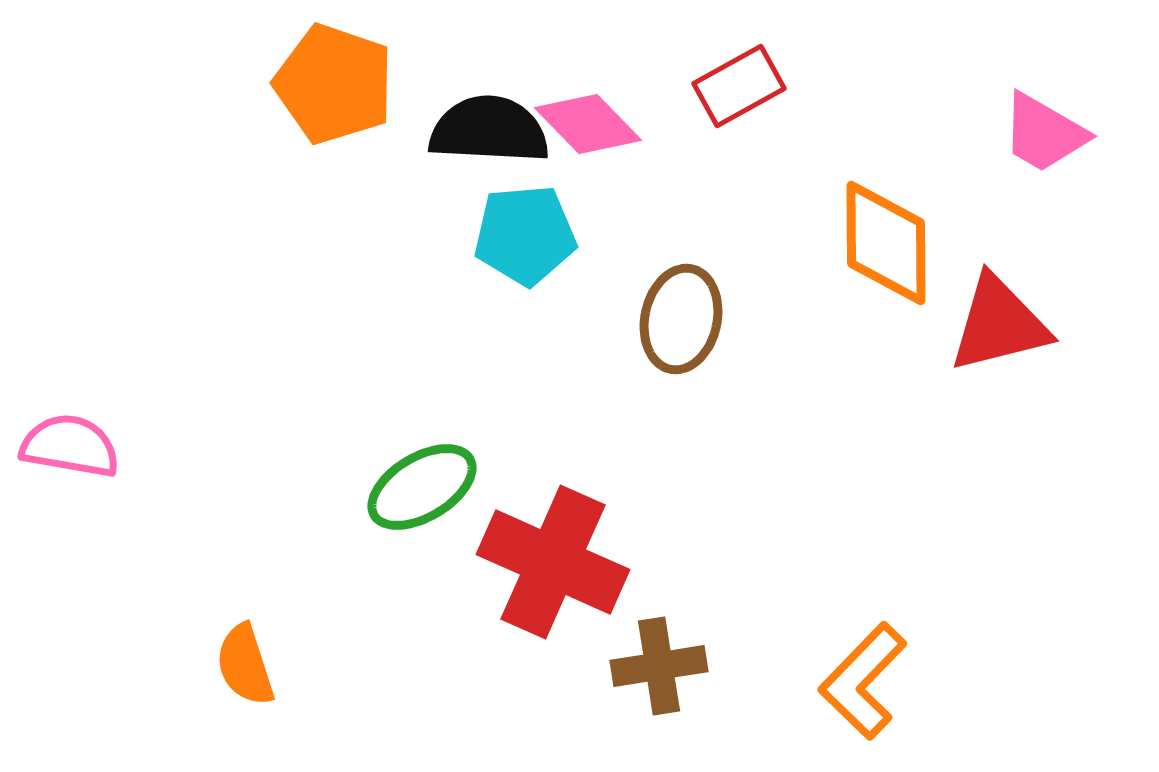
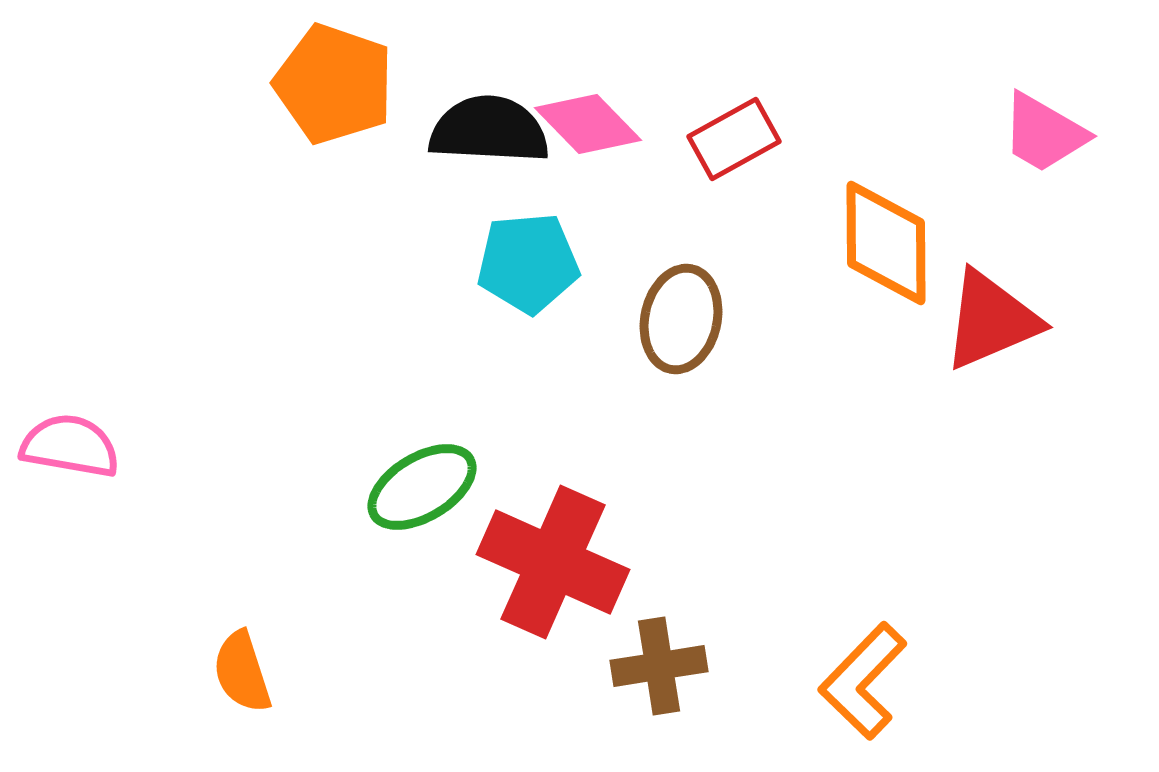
red rectangle: moved 5 px left, 53 px down
cyan pentagon: moved 3 px right, 28 px down
red triangle: moved 8 px left, 4 px up; rotated 9 degrees counterclockwise
orange semicircle: moved 3 px left, 7 px down
